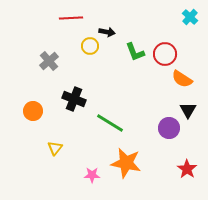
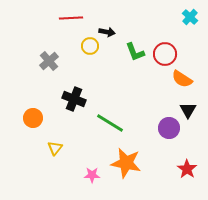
orange circle: moved 7 px down
